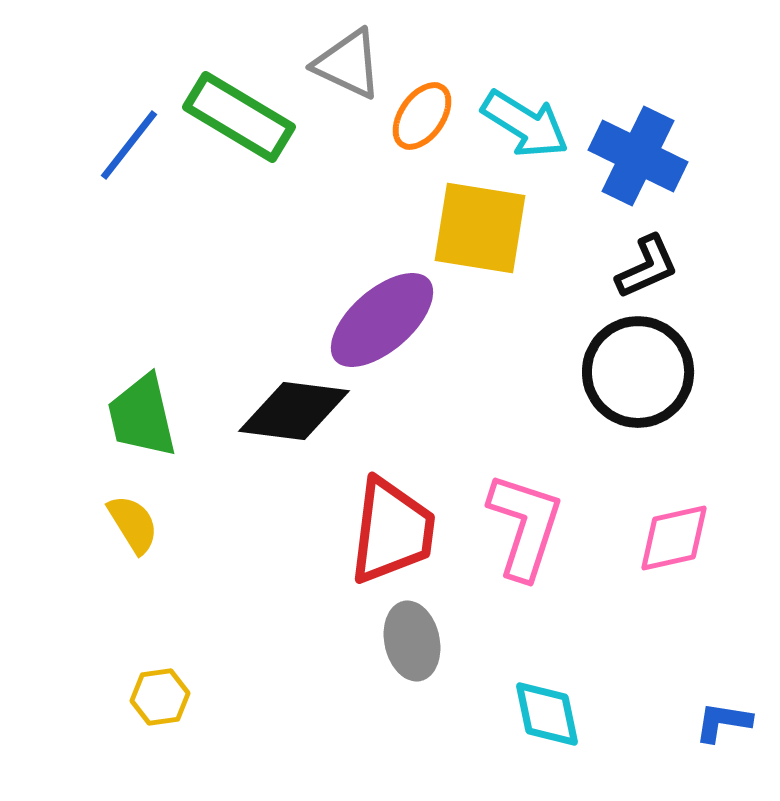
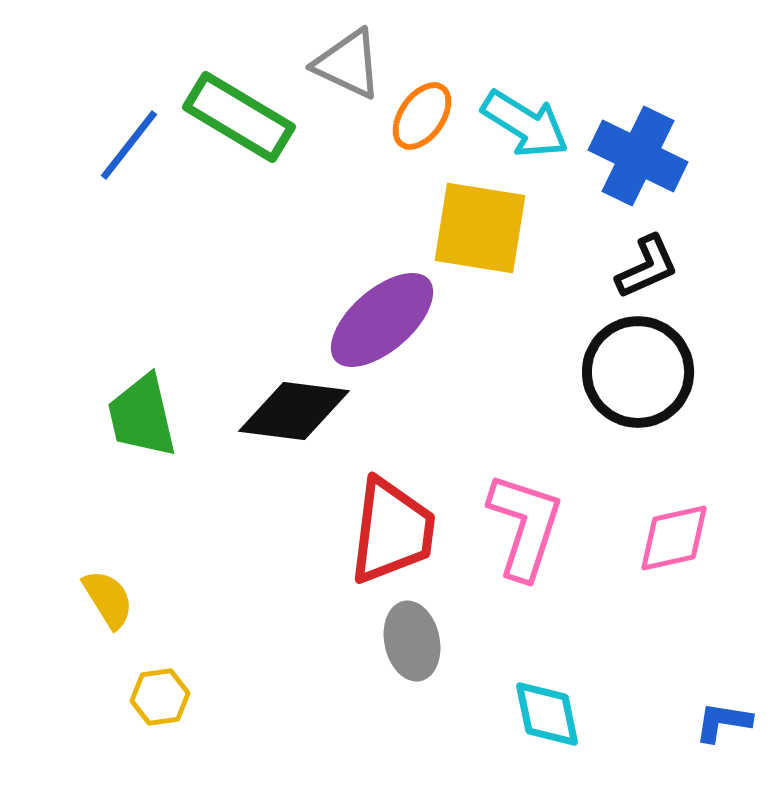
yellow semicircle: moved 25 px left, 75 px down
